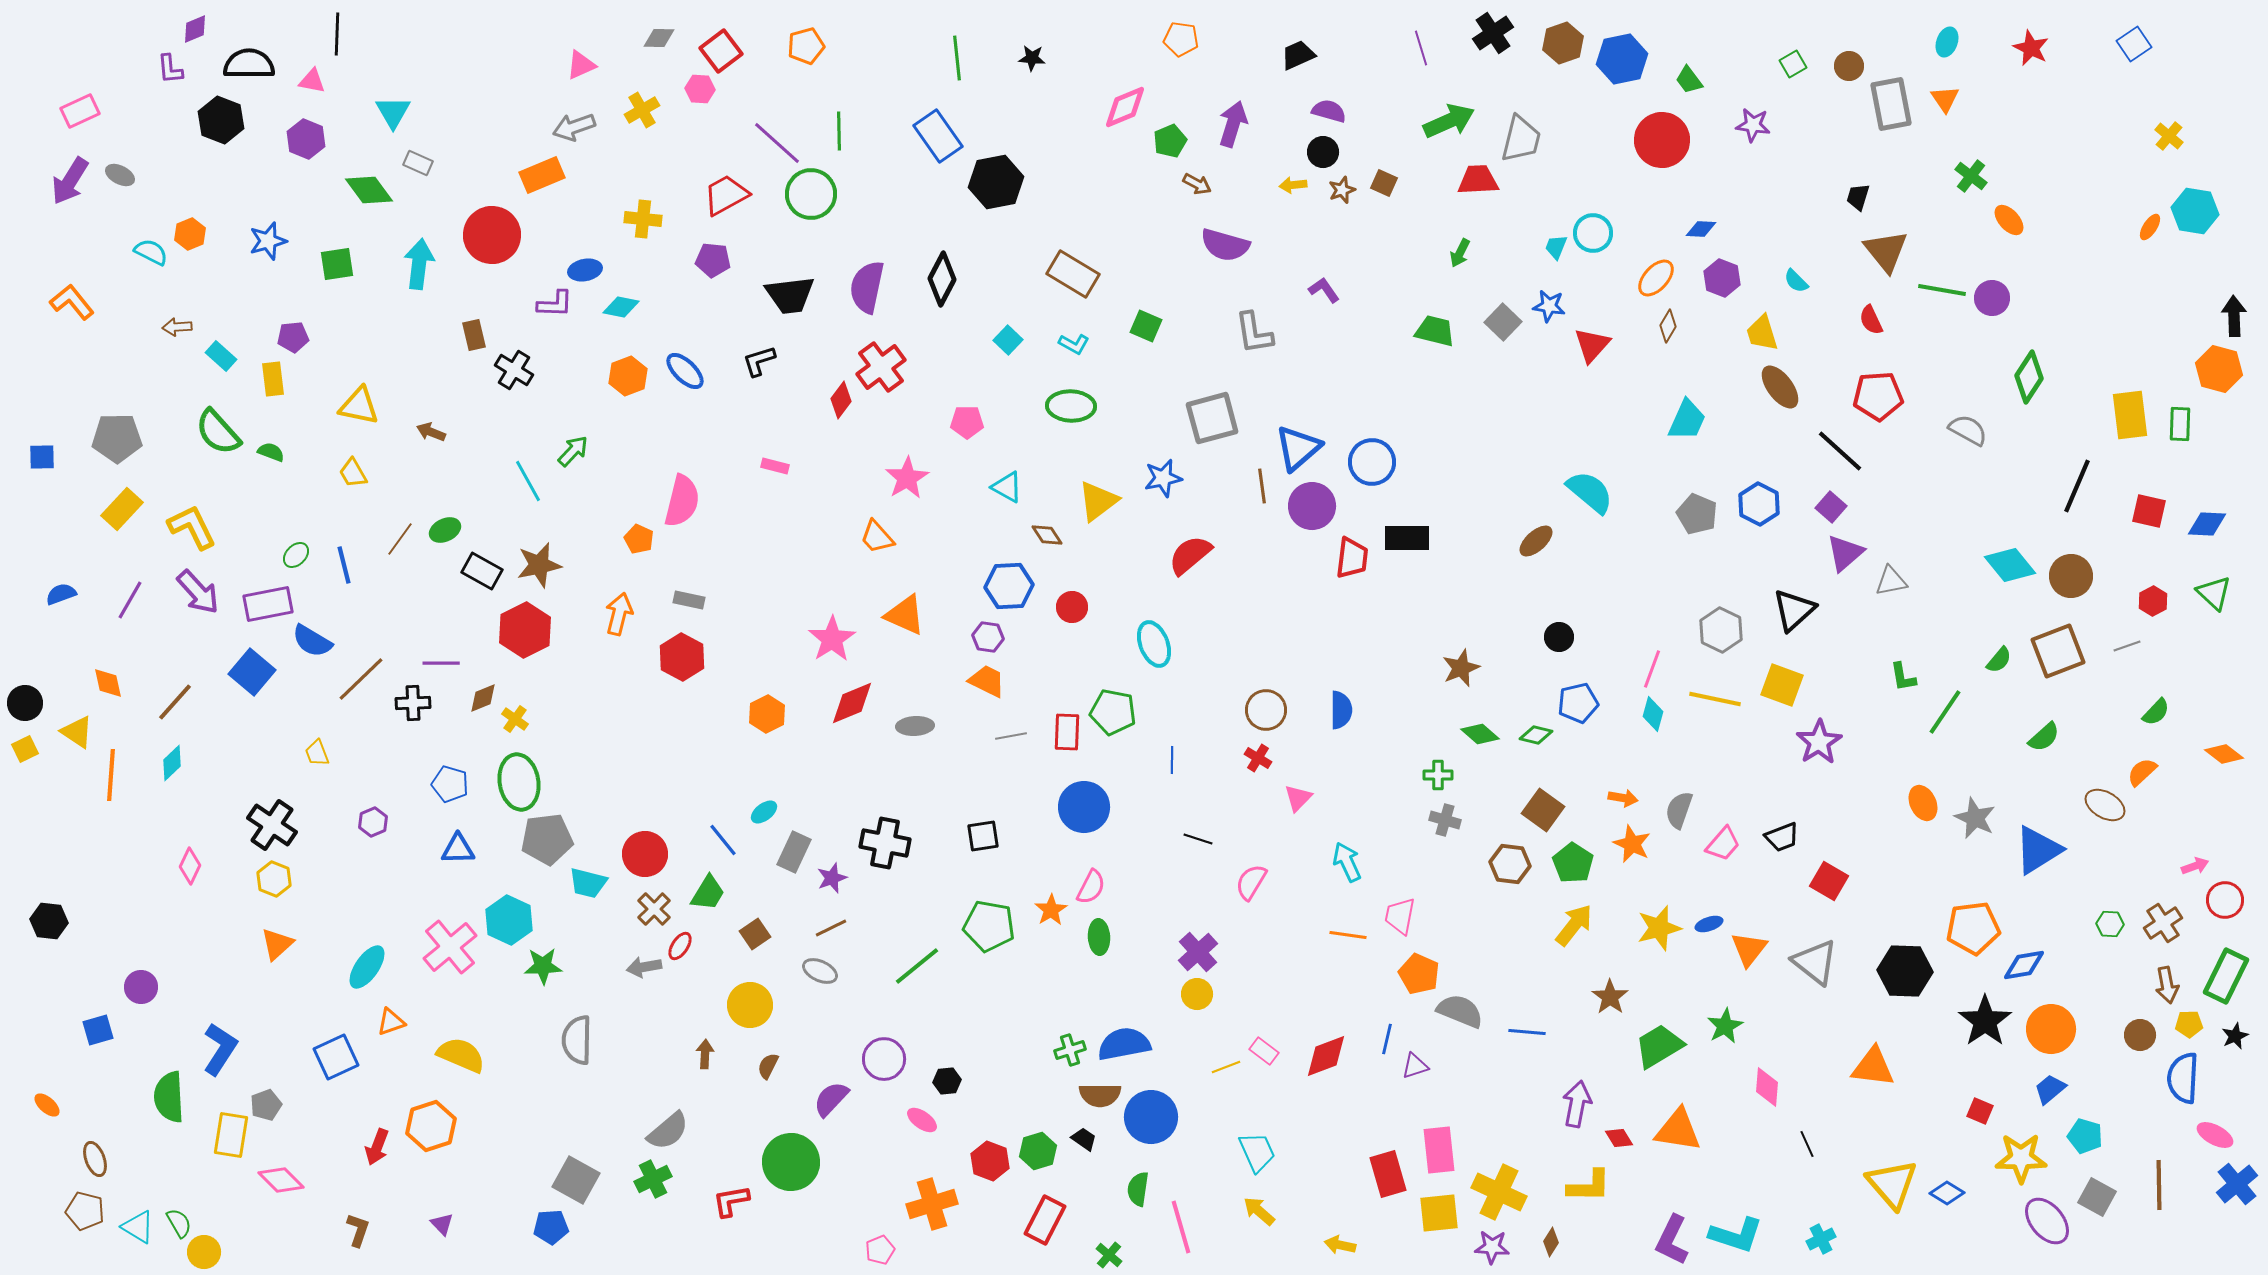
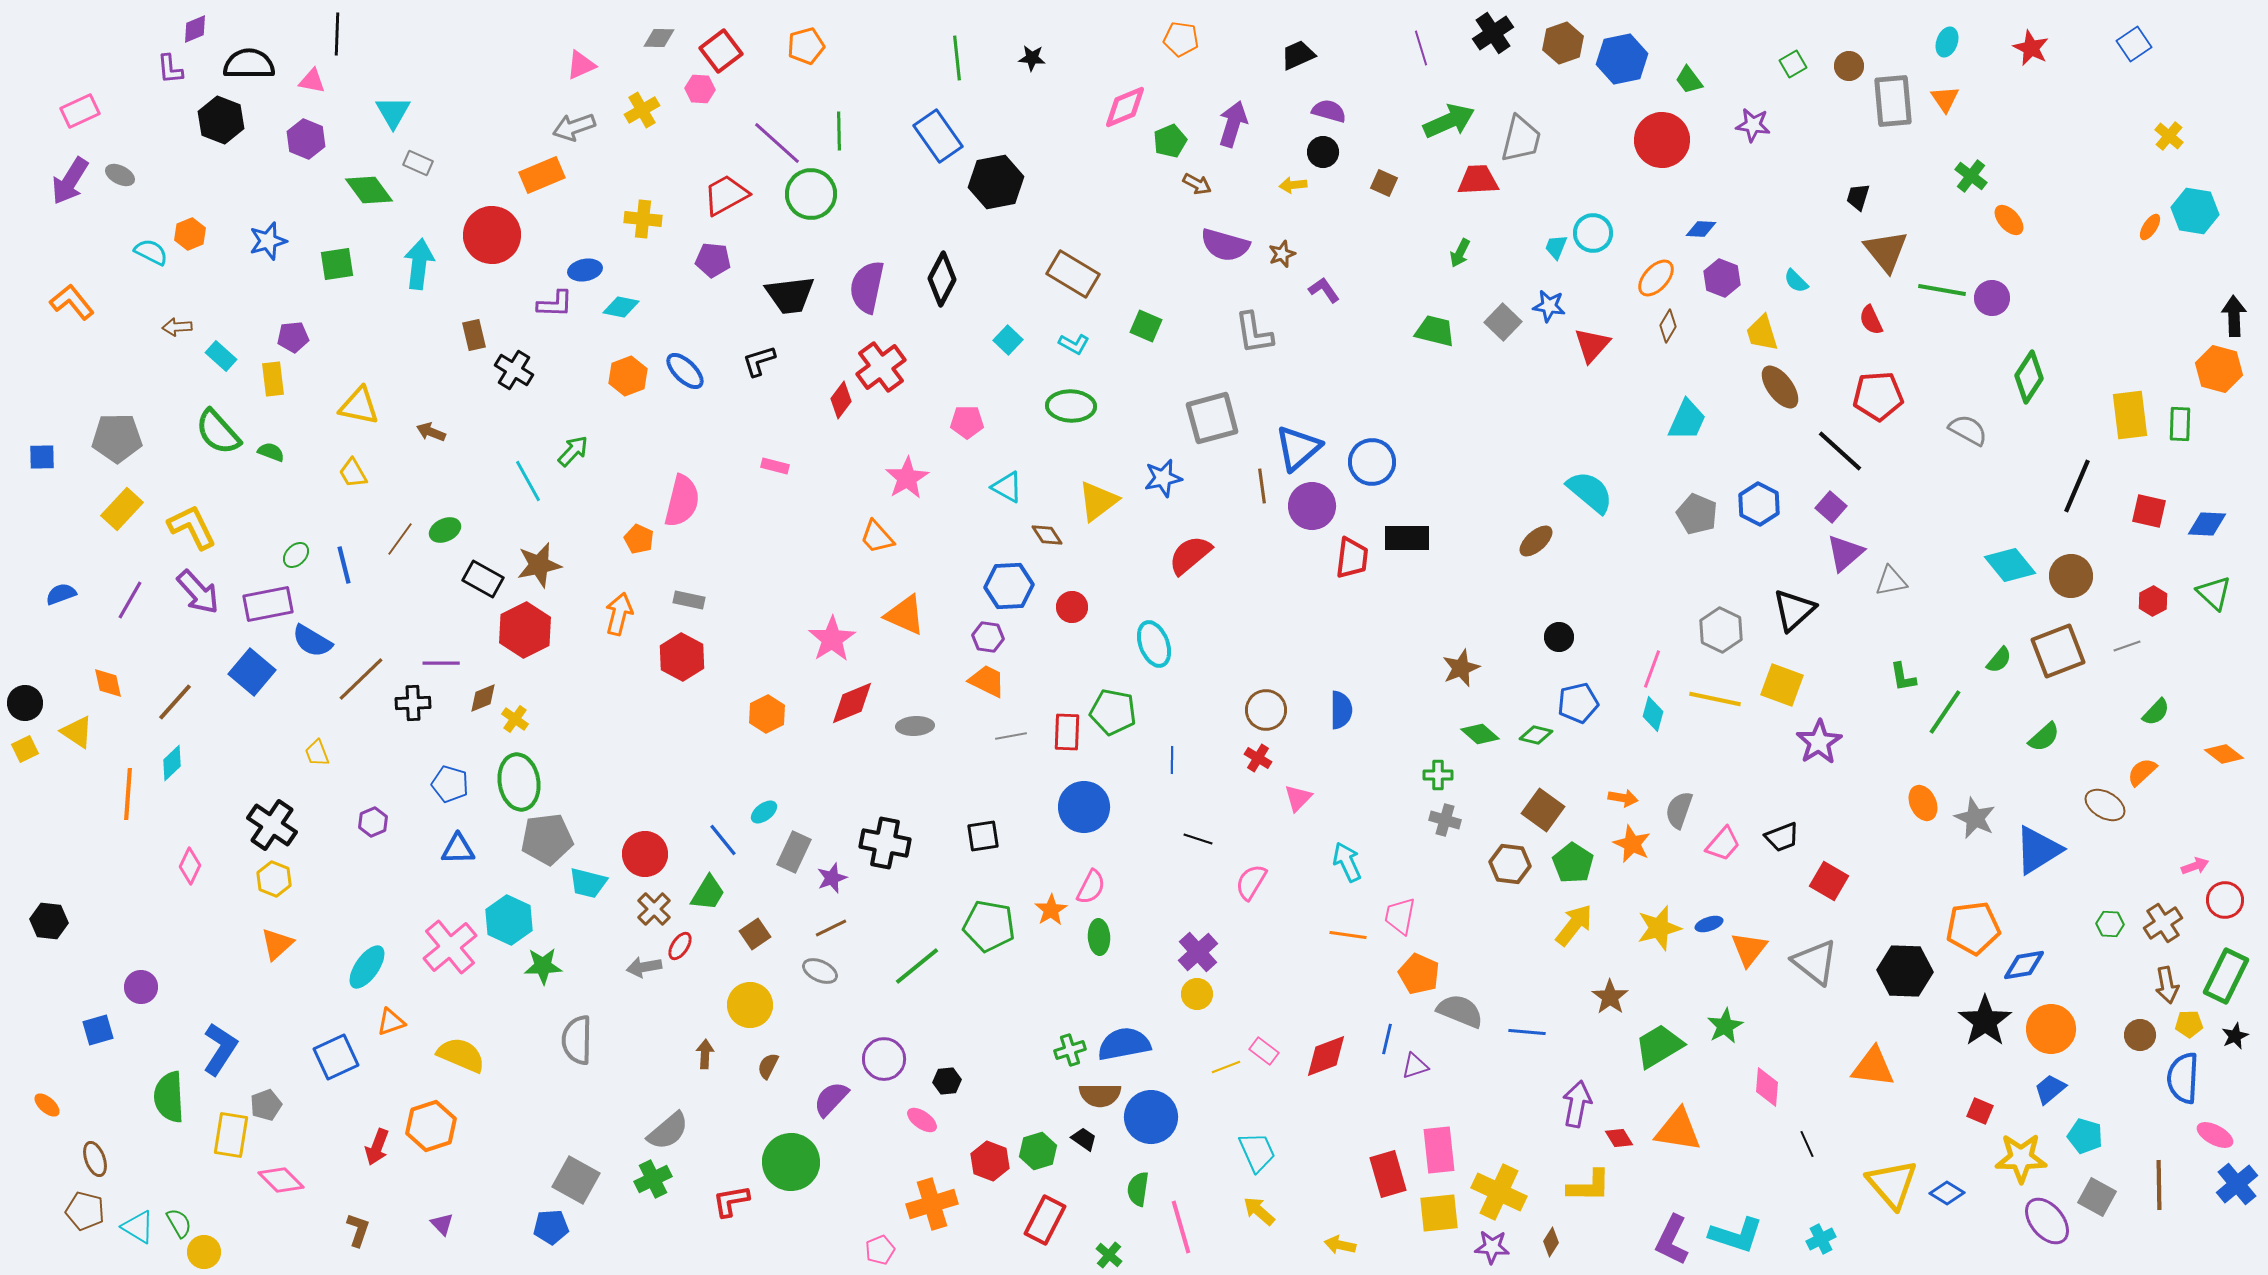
gray rectangle at (1891, 104): moved 2 px right, 3 px up; rotated 6 degrees clockwise
brown star at (1342, 190): moved 60 px left, 64 px down
black rectangle at (482, 571): moved 1 px right, 8 px down
orange line at (111, 775): moved 17 px right, 19 px down
